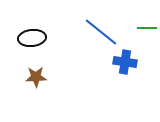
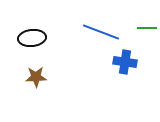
blue line: rotated 18 degrees counterclockwise
